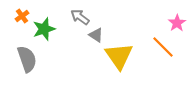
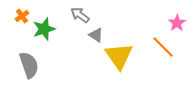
gray arrow: moved 2 px up
gray semicircle: moved 2 px right, 6 px down
